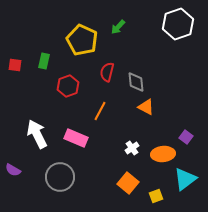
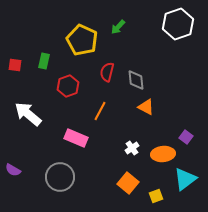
gray diamond: moved 2 px up
white arrow: moved 9 px left, 20 px up; rotated 24 degrees counterclockwise
